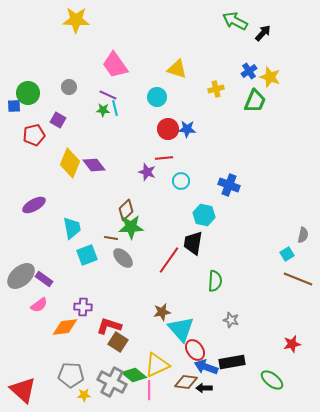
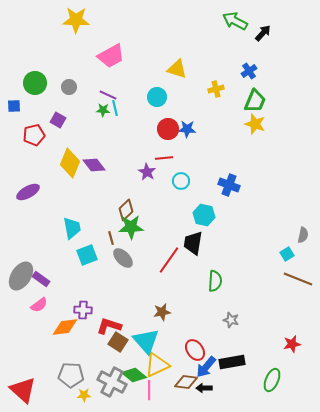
pink trapezoid at (115, 65): moved 4 px left, 9 px up; rotated 84 degrees counterclockwise
yellow star at (270, 77): moved 15 px left, 47 px down
green circle at (28, 93): moved 7 px right, 10 px up
purple star at (147, 172): rotated 12 degrees clockwise
purple ellipse at (34, 205): moved 6 px left, 13 px up
brown line at (111, 238): rotated 64 degrees clockwise
gray ellipse at (21, 276): rotated 16 degrees counterclockwise
purple rectangle at (44, 279): moved 3 px left
purple cross at (83, 307): moved 3 px down
cyan triangle at (181, 329): moved 35 px left, 12 px down
blue arrow at (206, 367): rotated 70 degrees counterclockwise
green ellipse at (272, 380): rotated 75 degrees clockwise
